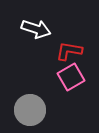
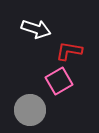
pink square: moved 12 px left, 4 px down
